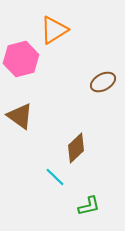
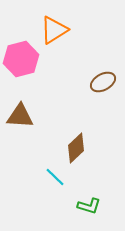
brown triangle: rotated 32 degrees counterclockwise
green L-shape: rotated 30 degrees clockwise
